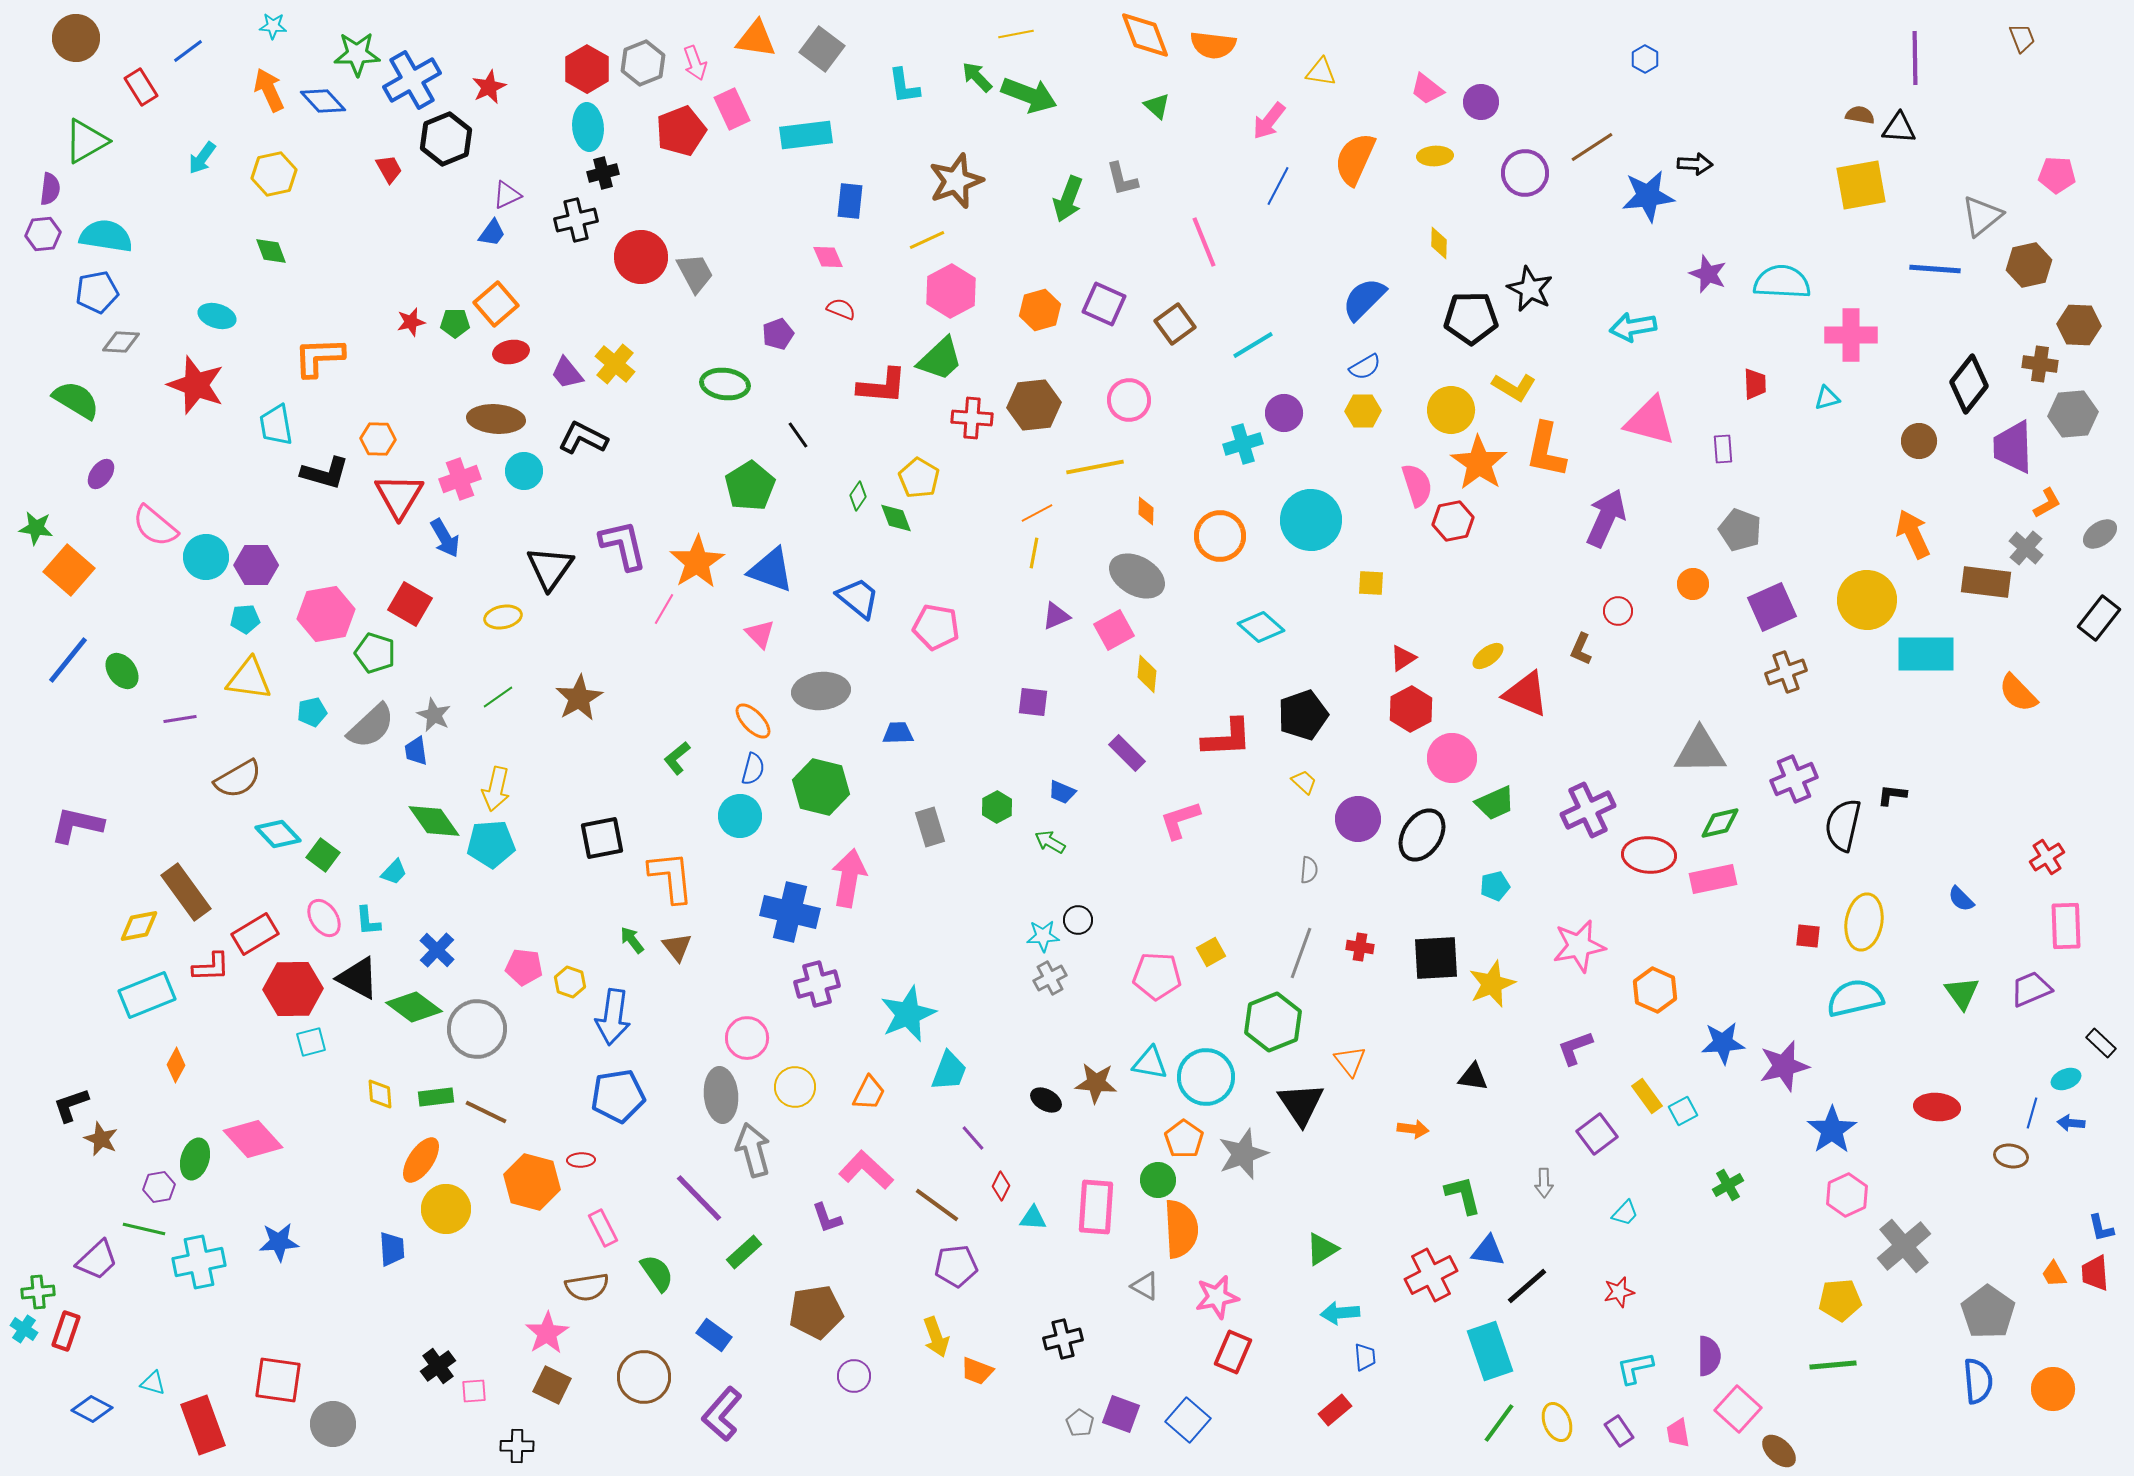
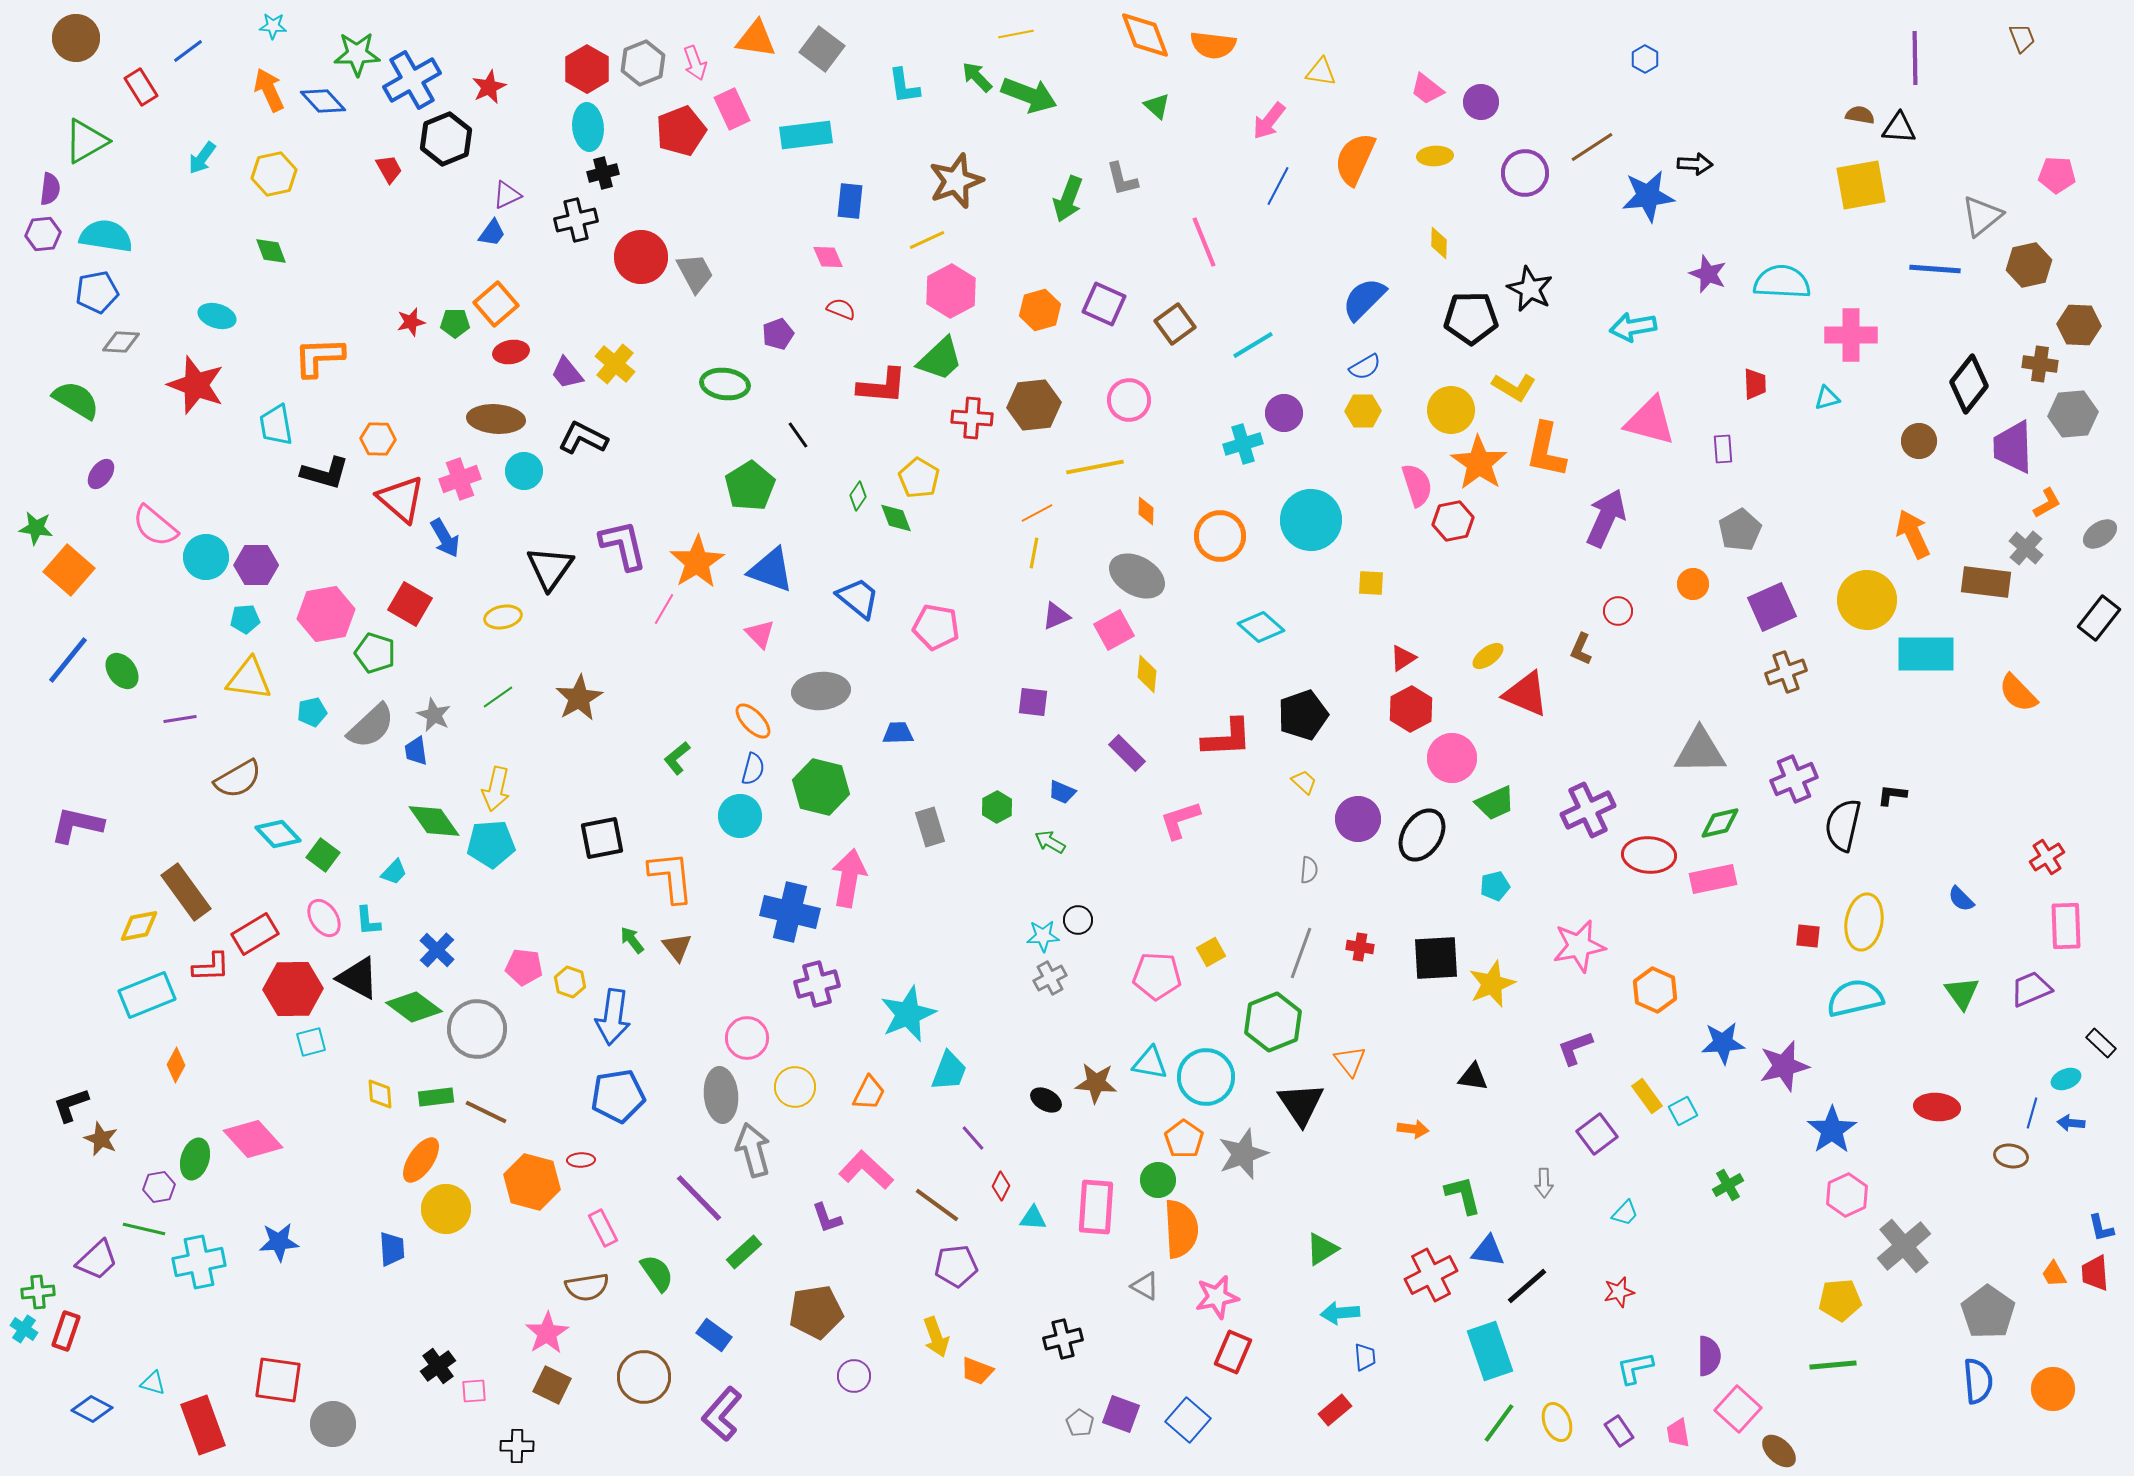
red triangle at (399, 496): moved 2 px right, 3 px down; rotated 20 degrees counterclockwise
gray pentagon at (1740, 530): rotated 21 degrees clockwise
